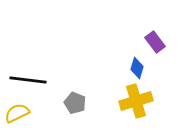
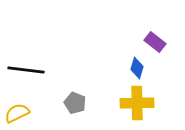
purple rectangle: rotated 15 degrees counterclockwise
black line: moved 2 px left, 10 px up
yellow cross: moved 1 px right, 2 px down; rotated 16 degrees clockwise
